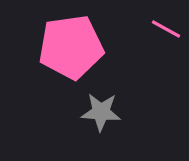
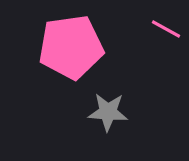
gray star: moved 7 px right
